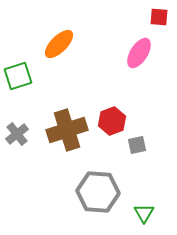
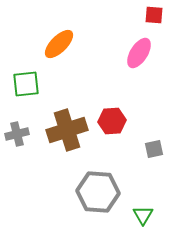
red square: moved 5 px left, 2 px up
green square: moved 8 px right, 8 px down; rotated 12 degrees clockwise
red hexagon: rotated 16 degrees clockwise
gray cross: rotated 25 degrees clockwise
gray square: moved 17 px right, 4 px down
green triangle: moved 1 px left, 2 px down
